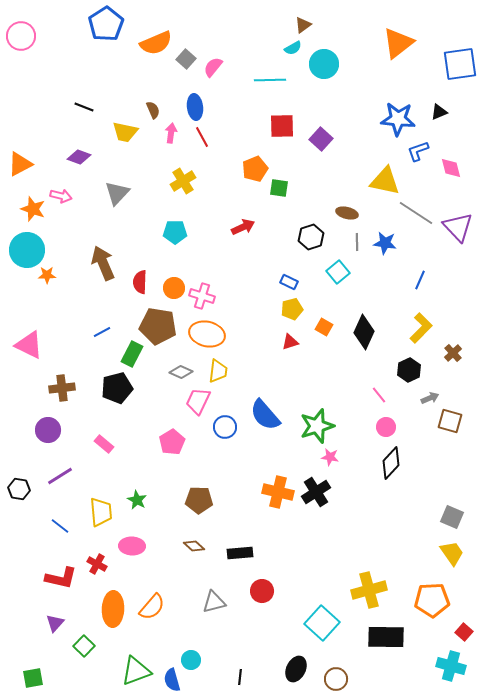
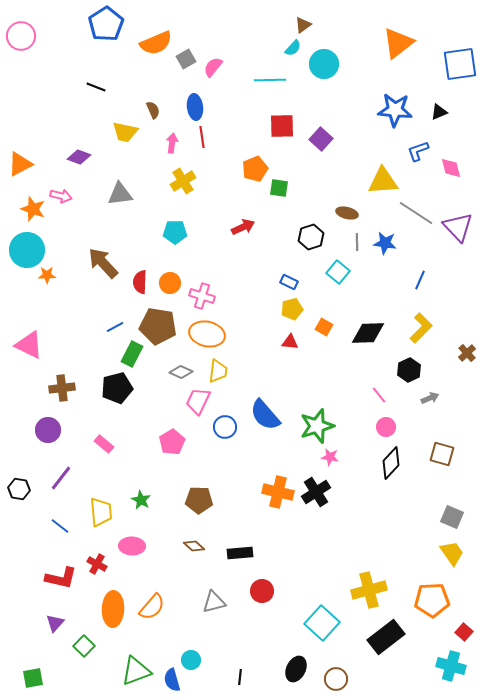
cyan semicircle at (293, 48): rotated 18 degrees counterclockwise
gray square at (186, 59): rotated 18 degrees clockwise
black line at (84, 107): moved 12 px right, 20 px up
blue star at (398, 119): moved 3 px left, 9 px up
pink arrow at (171, 133): moved 1 px right, 10 px down
red line at (202, 137): rotated 20 degrees clockwise
yellow triangle at (385, 181): moved 2 px left; rotated 16 degrees counterclockwise
gray triangle at (117, 193): moved 3 px right, 1 px down; rotated 40 degrees clockwise
brown arrow at (103, 263): rotated 20 degrees counterclockwise
cyan square at (338, 272): rotated 10 degrees counterclockwise
orange circle at (174, 288): moved 4 px left, 5 px up
blue line at (102, 332): moved 13 px right, 5 px up
black diamond at (364, 332): moved 4 px right, 1 px down; rotated 64 degrees clockwise
red triangle at (290, 342): rotated 24 degrees clockwise
brown cross at (453, 353): moved 14 px right
brown square at (450, 421): moved 8 px left, 33 px down
purple line at (60, 476): moved 1 px right, 2 px down; rotated 20 degrees counterclockwise
green star at (137, 500): moved 4 px right
black rectangle at (386, 637): rotated 39 degrees counterclockwise
